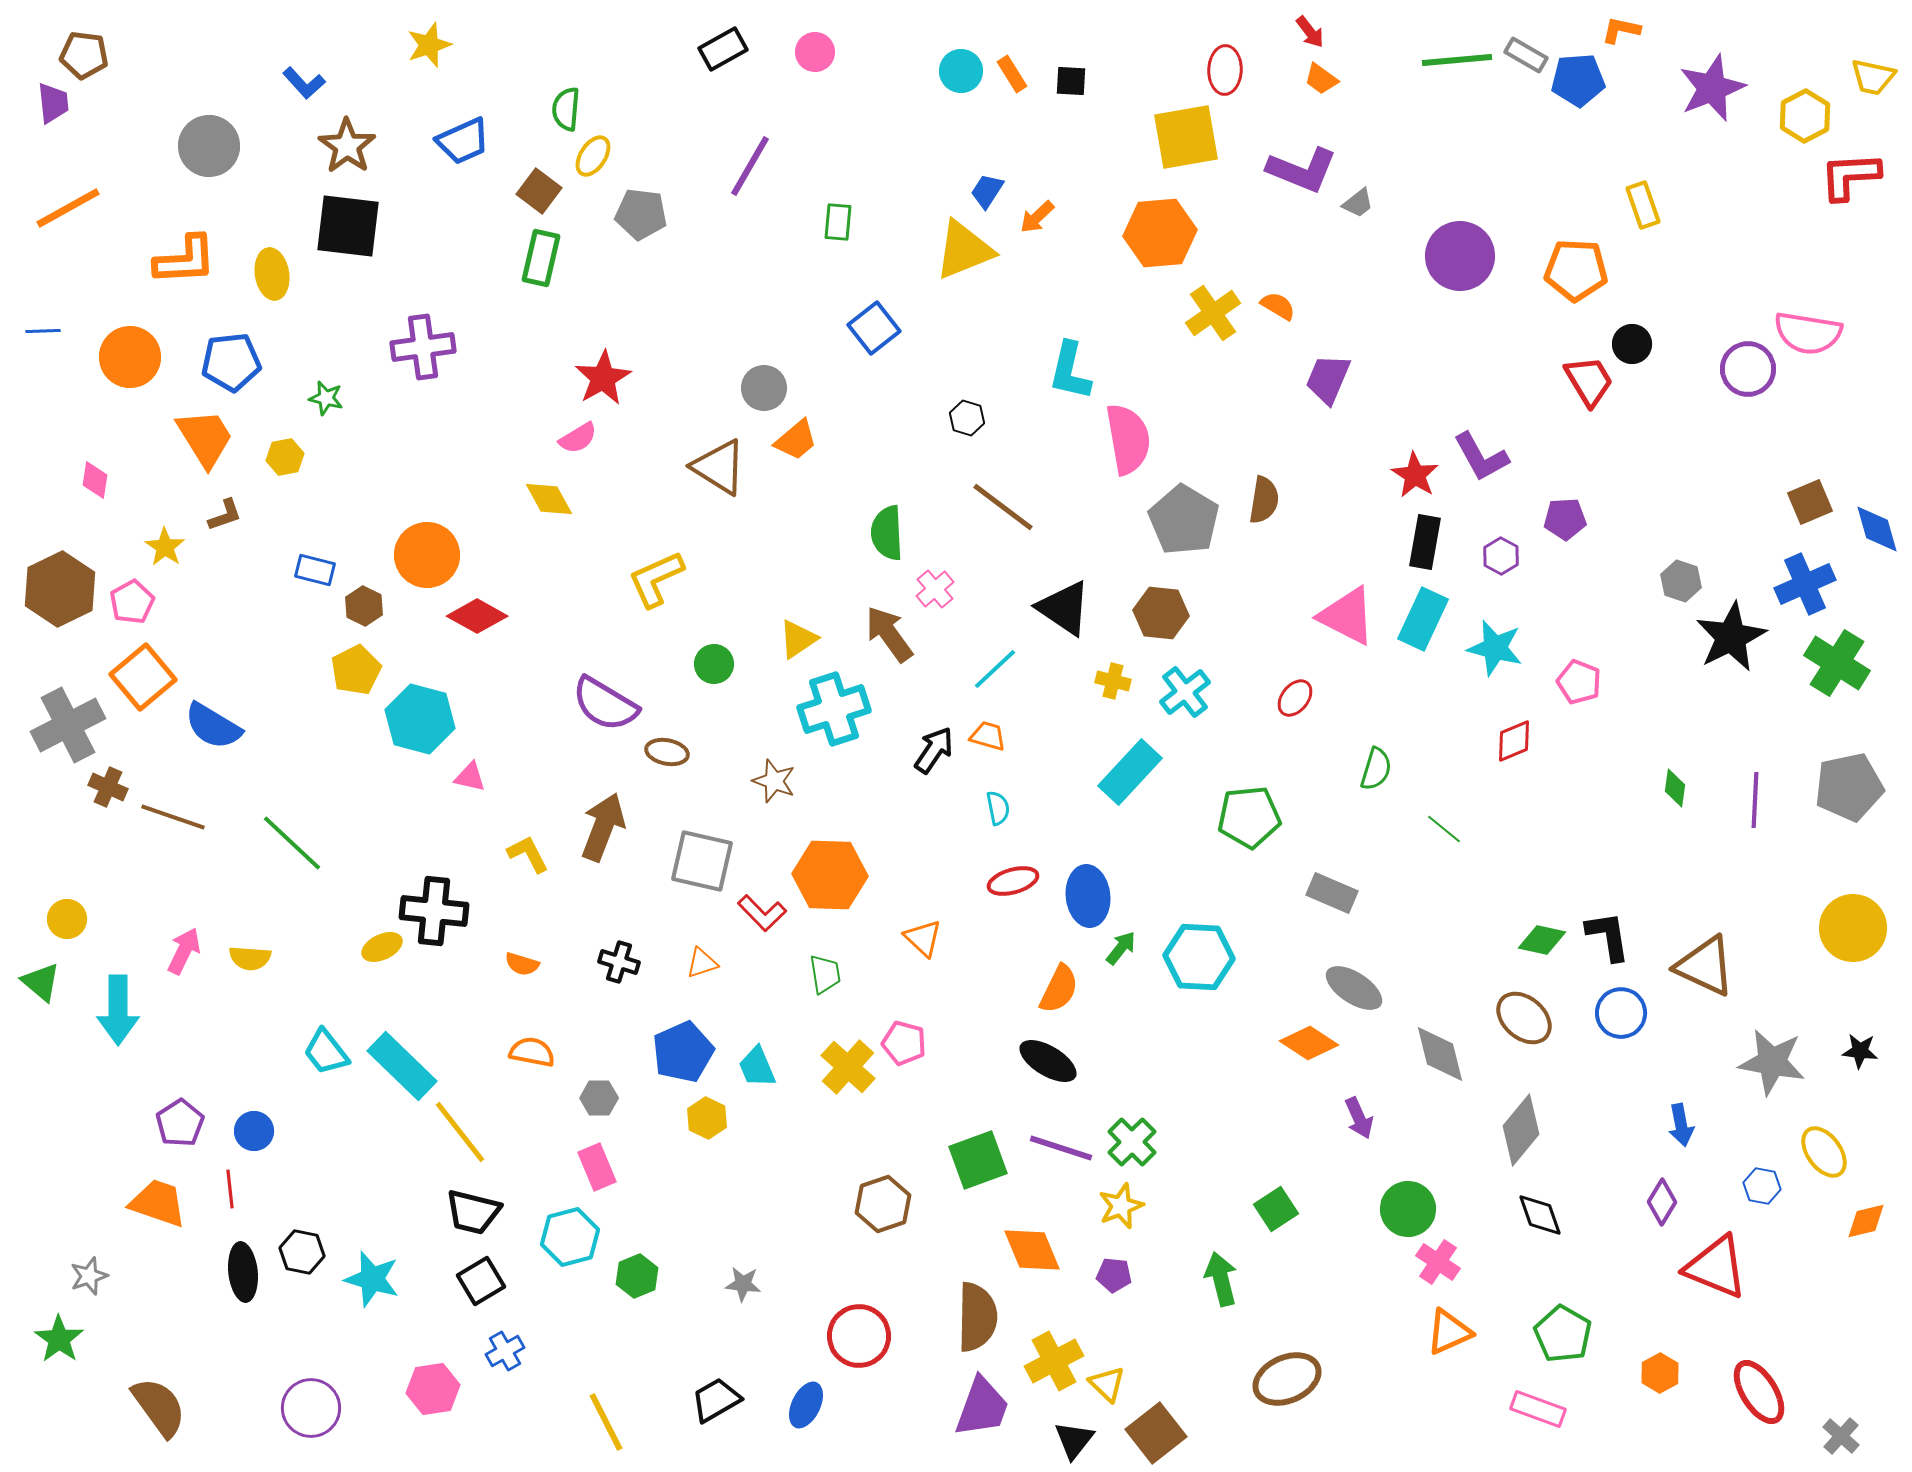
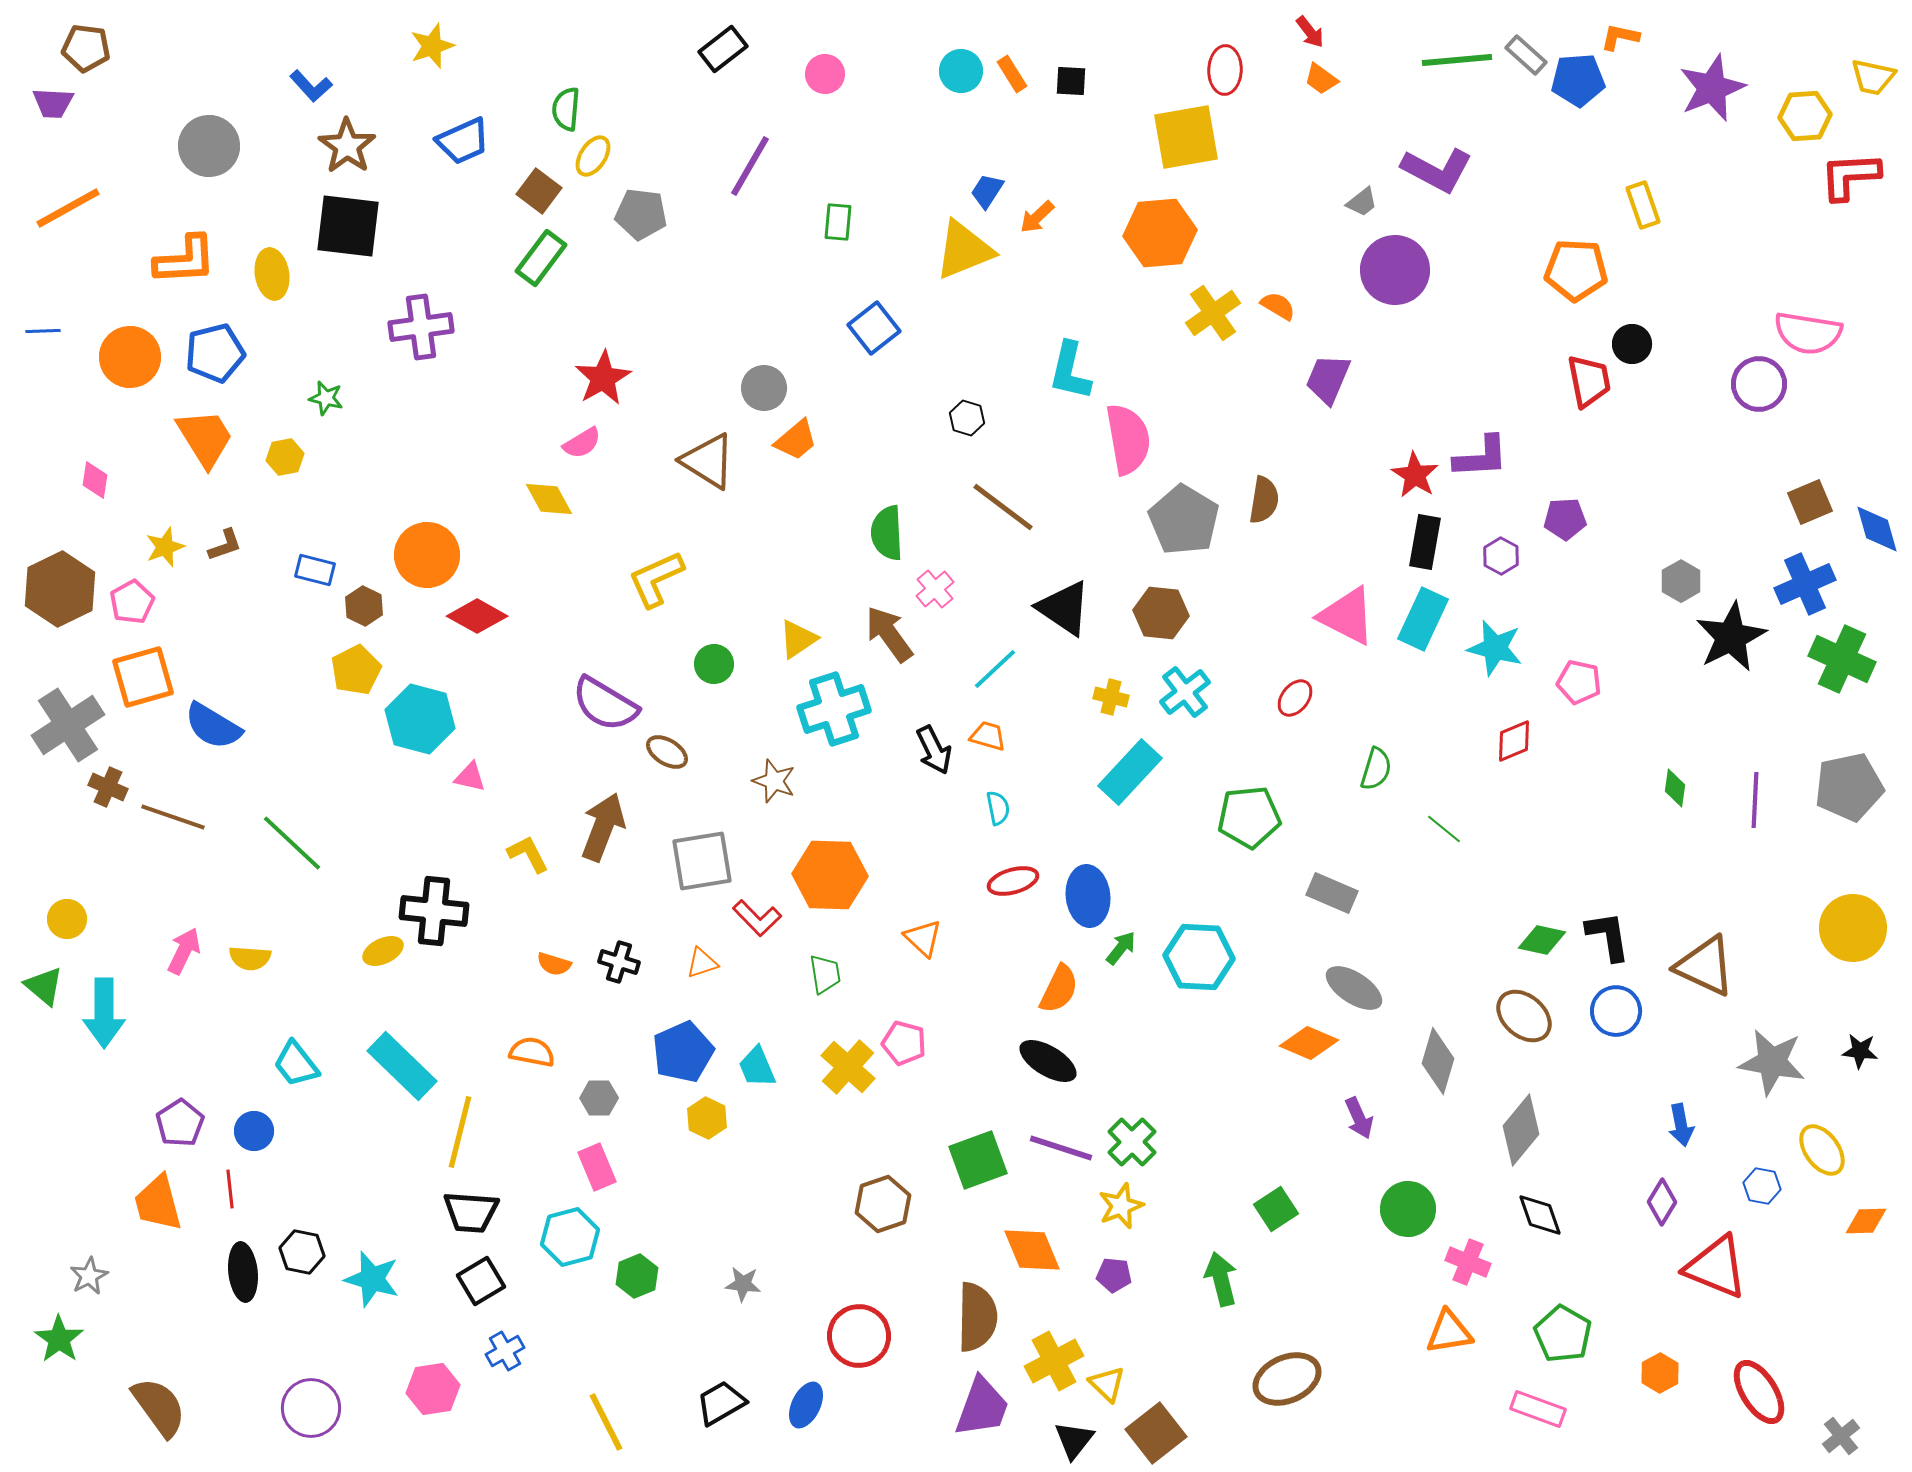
orange L-shape at (1621, 30): moved 1 px left, 7 px down
yellow star at (429, 45): moved 3 px right, 1 px down
black rectangle at (723, 49): rotated 9 degrees counterclockwise
pink circle at (815, 52): moved 10 px right, 22 px down
brown pentagon at (84, 55): moved 2 px right, 7 px up
gray rectangle at (1526, 55): rotated 12 degrees clockwise
blue L-shape at (304, 83): moved 7 px right, 3 px down
purple trapezoid at (53, 103): rotated 99 degrees clockwise
yellow hexagon at (1805, 116): rotated 24 degrees clockwise
purple L-shape at (1302, 170): moved 135 px right; rotated 6 degrees clockwise
gray trapezoid at (1358, 203): moved 4 px right, 1 px up
purple circle at (1460, 256): moved 65 px left, 14 px down
green rectangle at (541, 258): rotated 24 degrees clockwise
purple cross at (423, 347): moved 2 px left, 20 px up
blue pentagon at (231, 362): moved 16 px left, 9 px up; rotated 8 degrees counterclockwise
purple circle at (1748, 369): moved 11 px right, 15 px down
red trapezoid at (1589, 381): rotated 20 degrees clockwise
pink semicircle at (578, 438): moved 4 px right, 5 px down
purple L-shape at (1481, 457): rotated 64 degrees counterclockwise
brown triangle at (719, 467): moved 11 px left, 6 px up
brown L-shape at (225, 515): moved 30 px down
yellow star at (165, 547): rotated 18 degrees clockwise
gray hexagon at (1681, 581): rotated 12 degrees clockwise
green cross at (1837, 663): moved 5 px right, 4 px up; rotated 8 degrees counterclockwise
orange square at (143, 677): rotated 24 degrees clockwise
yellow cross at (1113, 681): moved 2 px left, 16 px down
pink pentagon at (1579, 682): rotated 9 degrees counterclockwise
gray cross at (68, 725): rotated 6 degrees counterclockwise
black arrow at (934, 750): rotated 120 degrees clockwise
brown ellipse at (667, 752): rotated 21 degrees clockwise
gray square at (702, 861): rotated 22 degrees counterclockwise
red L-shape at (762, 913): moved 5 px left, 5 px down
yellow ellipse at (382, 947): moved 1 px right, 4 px down
orange semicircle at (522, 964): moved 32 px right
green triangle at (41, 982): moved 3 px right, 4 px down
cyan arrow at (118, 1010): moved 14 px left, 3 px down
blue circle at (1621, 1013): moved 5 px left, 2 px up
brown ellipse at (1524, 1018): moved 2 px up
orange diamond at (1309, 1043): rotated 10 degrees counterclockwise
cyan trapezoid at (326, 1052): moved 30 px left, 12 px down
gray diamond at (1440, 1054): moved 2 px left, 7 px down; rotated 30 degrees clockwise
yellow line at (460, 1132): rotated 52 degrees clockwise
yellow ellipse at (1824, 1152): moved 2 px left, 2 px up
orange trapezoid at (158, 1203): rotated 124 degrees counterclockwise
black trapezoid at (473, 1212): moved 2 px left; rotated 10 degrees counterclockwise
orange diamond at (1866, 1221): rotated 12 degrees clockwise
pink cross at (1438, 1262): moved 30 px right; rotated 12 degrees counterclockwise
gray star at (89, 1276): rotated 9 degrees counterclockwise
orange triangle at (1449, 1332): rotated 15 degrees clockwise
black trapezoid at (716, 1400): moved 5 px right, 3 px down
gray cross at (1841, 1436): rotated 9 degrees clockwise
